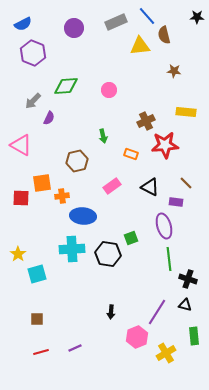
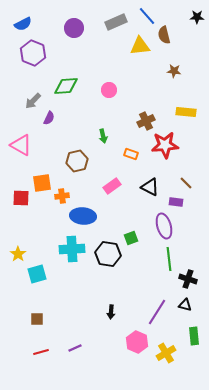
pink hexagon at (137, 337): moved 5 px down; rotated 15 degrees counterclockwise
